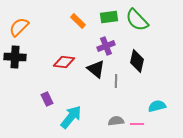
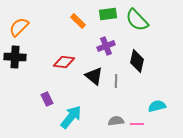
green rectangle: moved 1 px left, 3 px up
black triangle: moved 2 px left, 7 px down
